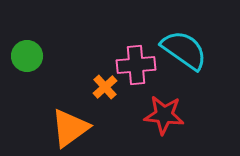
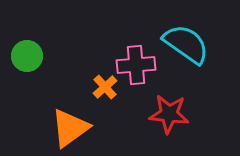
cyan semicircle: moved 2 px right, 6 px up
red star: moved 5 px right, 1 px up
